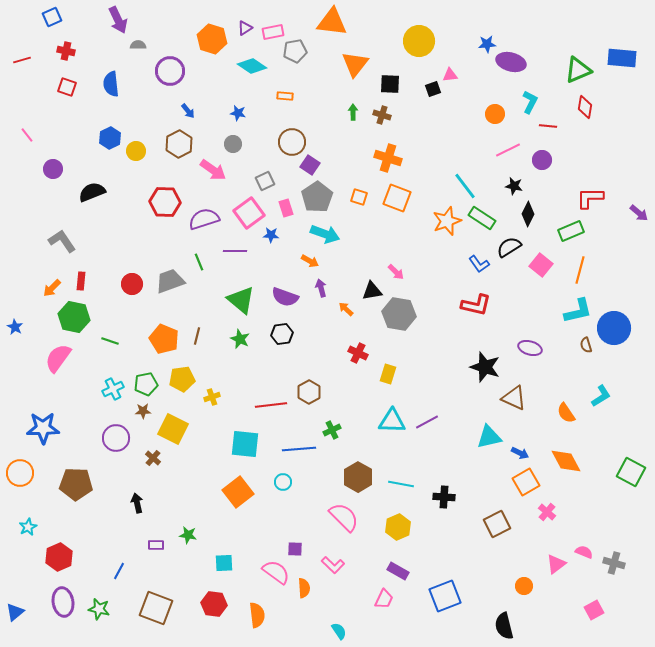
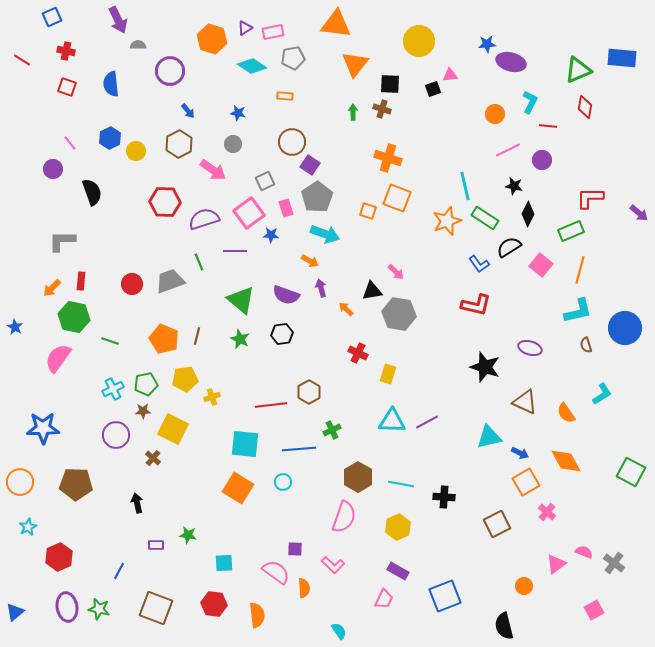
orange triangle at (332, 22): moved 4 px right, 2 px down
gray pentagon at (295, 51): moved 2 px left, 7 px down
red line at (22, 60): rotated 48 degrees clockwise
brown cross at (382, 115): moved 6 px up
pink line at (27, 135): moved 43 px right, 8 px down
cyan line at (465, 186): rotated 24 degrees clockwise
black semicircle at (92, 192): rotated 92 degrees clockwise
orange square at (359, 197): moved 9 px right, 14 px down
green rectangle at (482, 218): moved 3 px right
gray L-shape at (62, 241): rotated 56 degrees counterclockwise
purple semicircle at (285, 297): moved 1 px right, 2 px up
blue circle at (614, 328): moved 11 px right
yellow pentagon at (182, 379): moved 3 px right
cyan L-shape at (601, 396): moved 1 px right, 2 px up
brown triangle at (514, 398): moved 11 px right, 4 px down
purple circle at (116, 438): moved 3 px up
orange circle at (20, 473): moved 9 px down
orange square at (238, 492): moved 4 px up; rotated 20 degrees counterclockwise
pink semicircle at (344, 517): rotated 64 degrees clockwise
gray cross at (614, 563): rotated 20 degrees clockwise
purple ellipse at (63, 602): moved 4 px right, 5 px down
